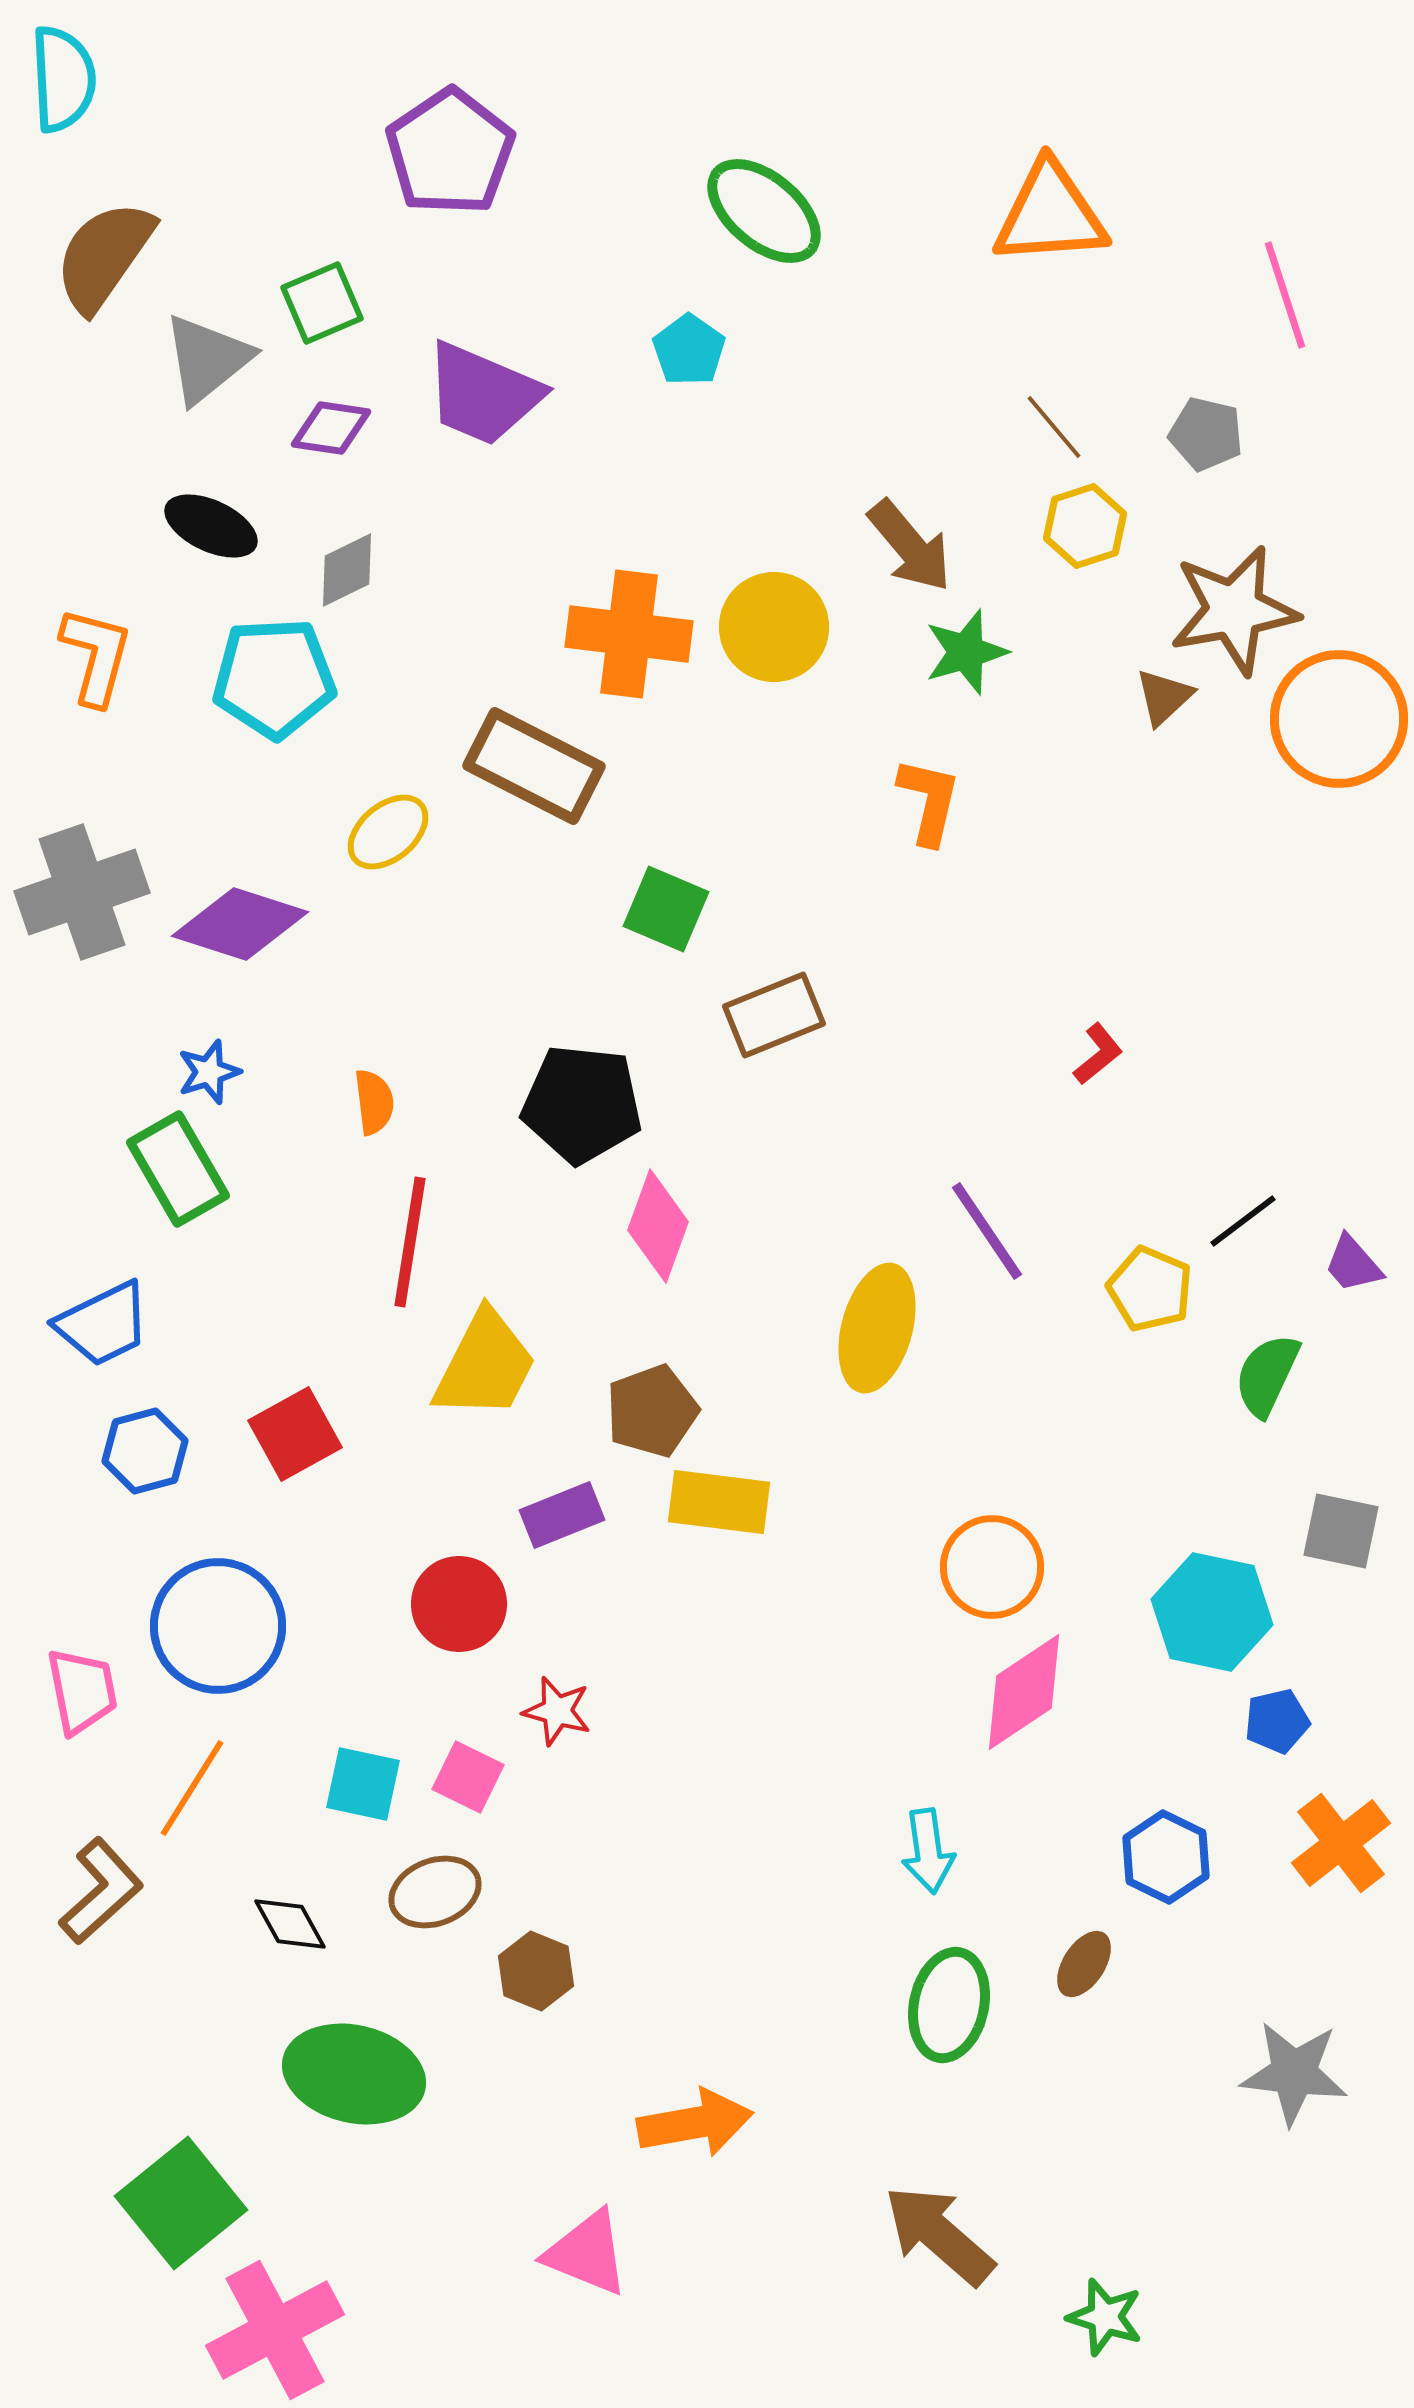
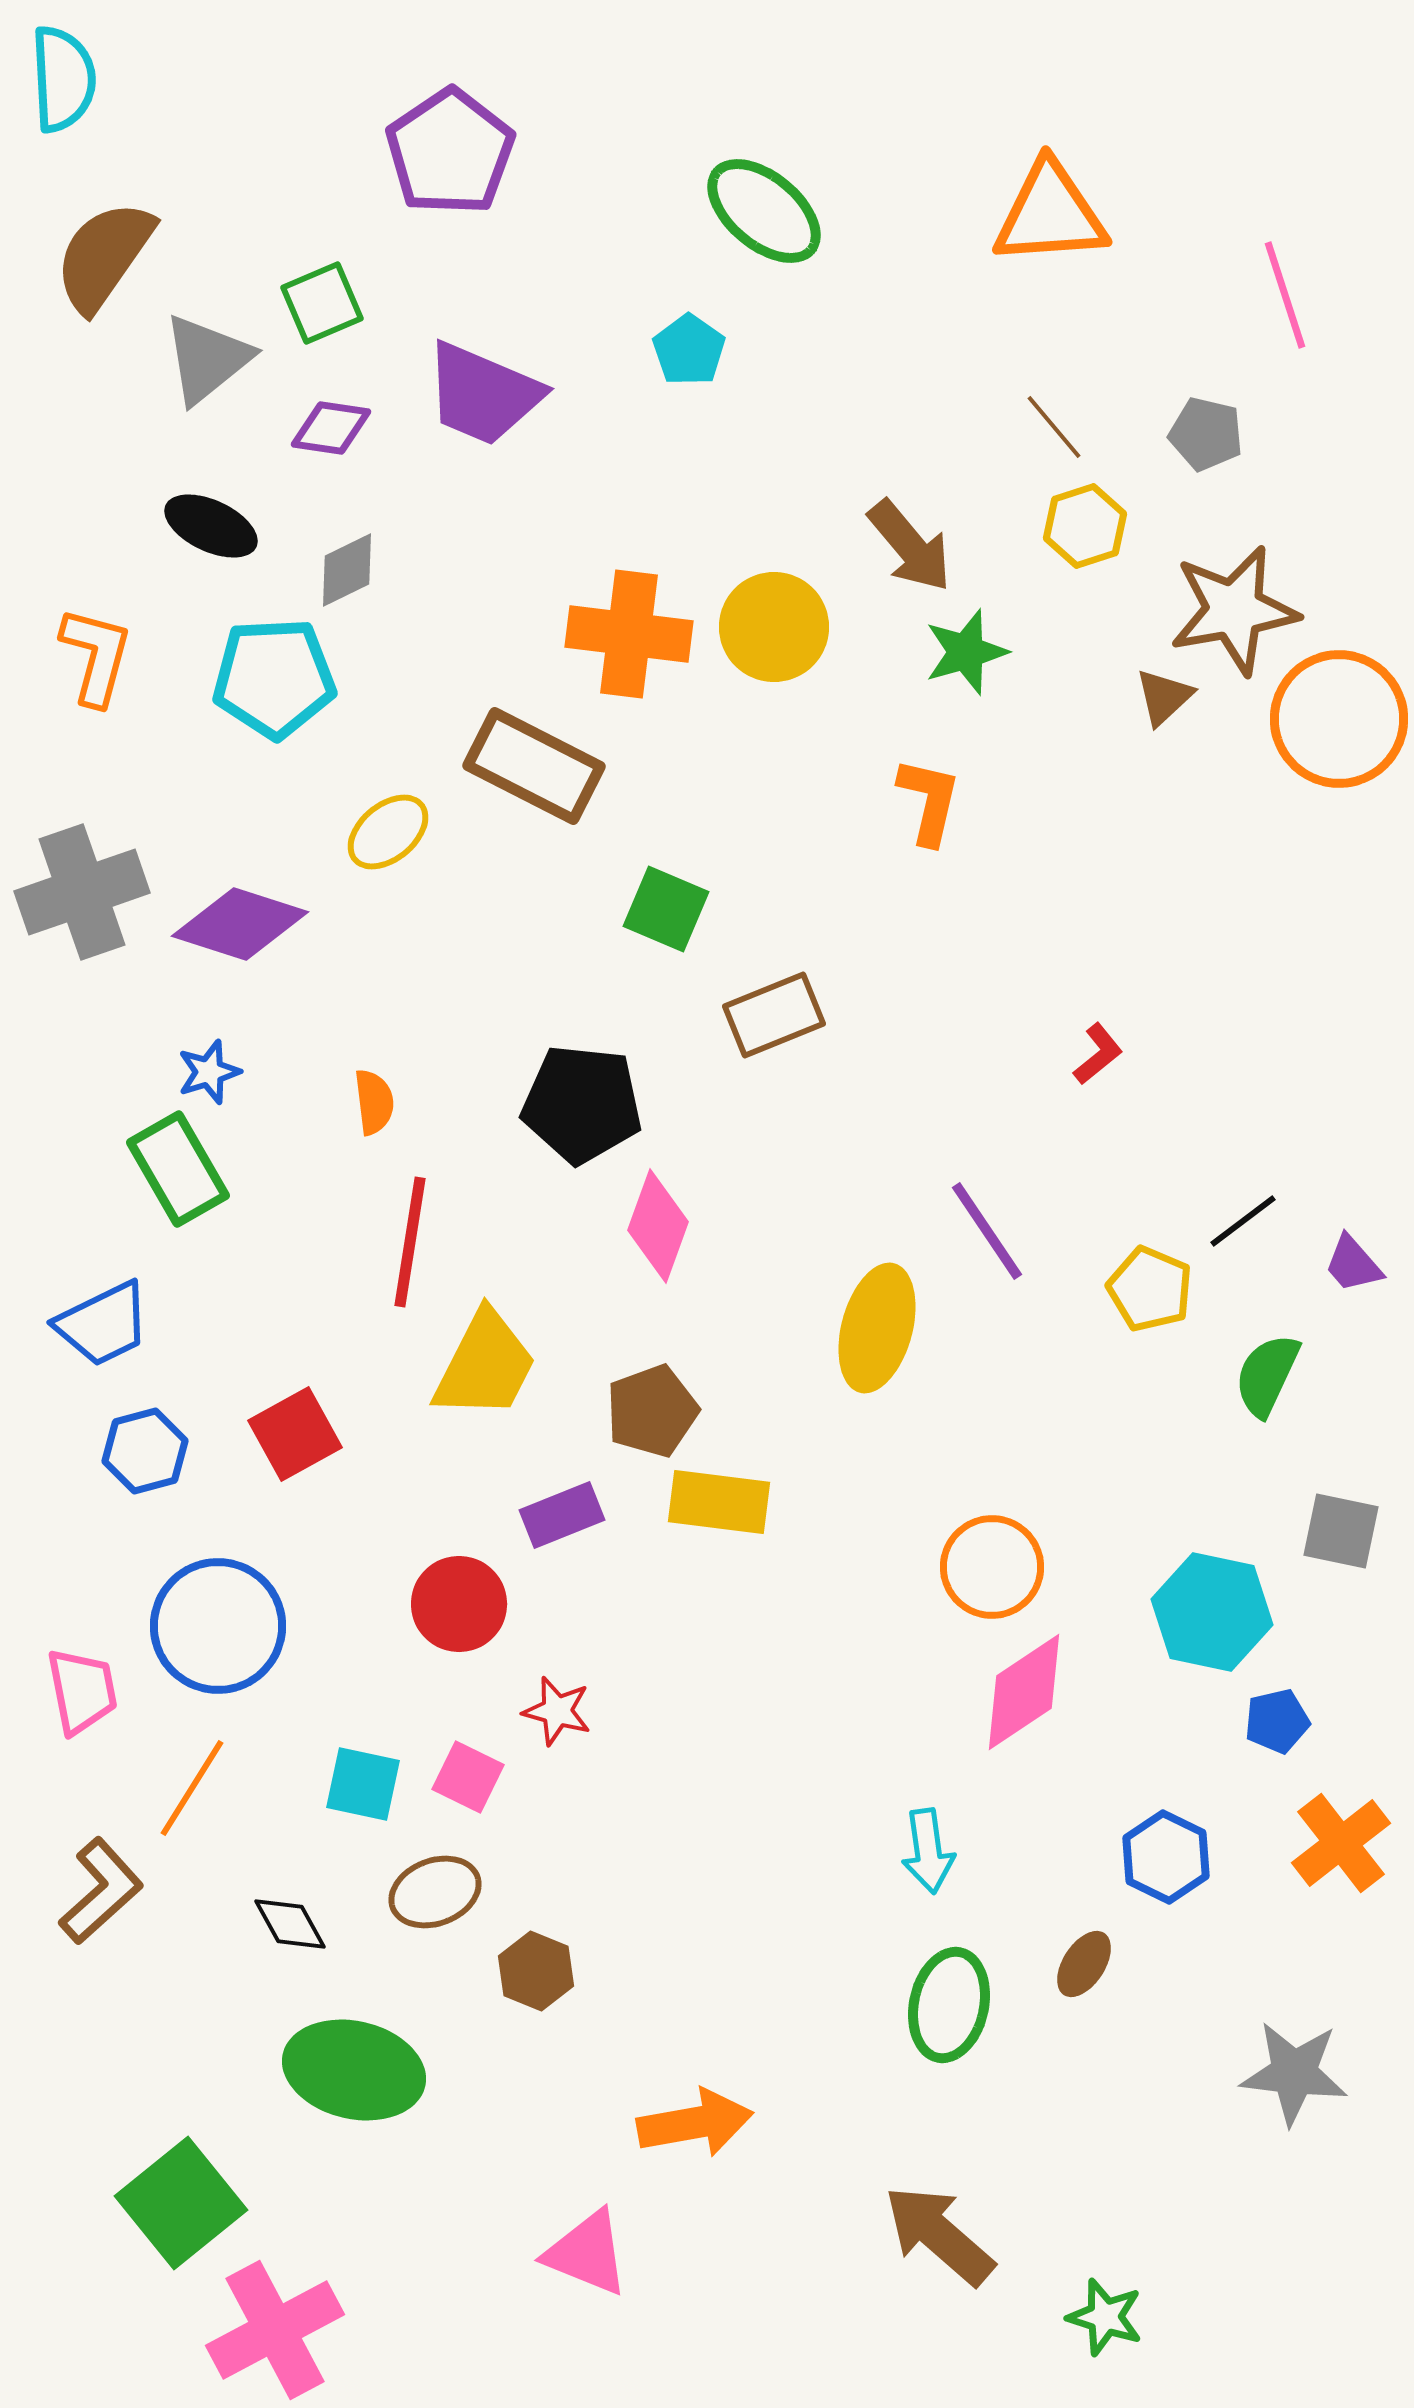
green ellipse at (354, 2074): moved 4 px up
